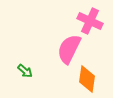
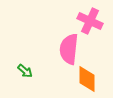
pink semicircle: rotated 20 degrees counterclockwise
orange diamond: rotated 8 degrees counterclockwise
